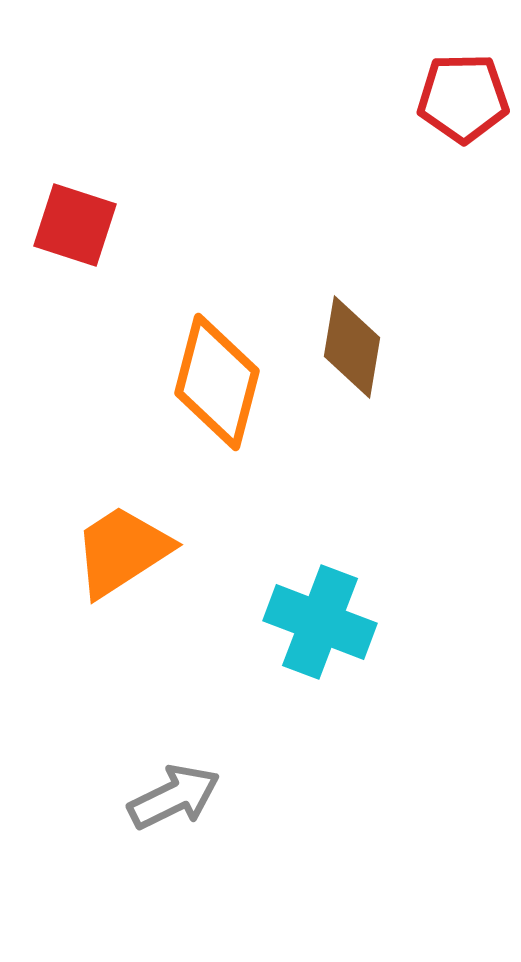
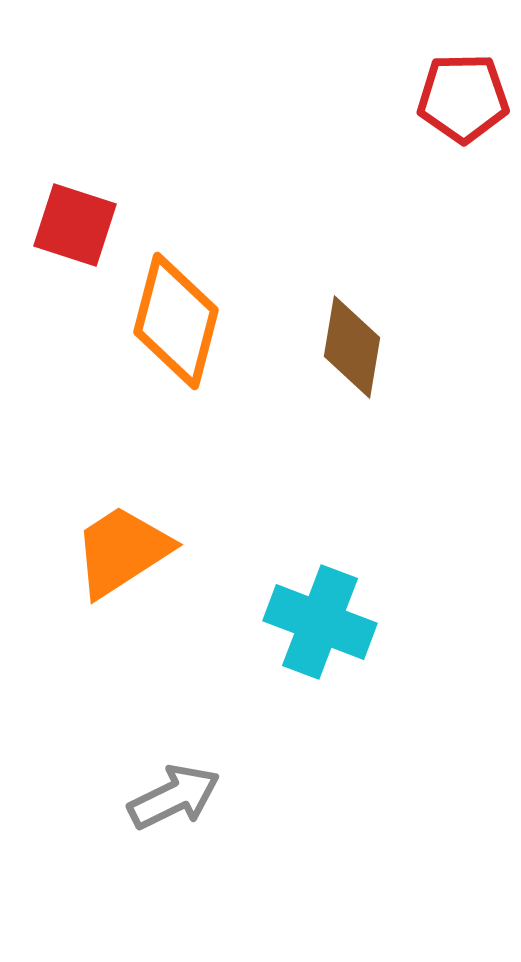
orange diamond: moved 41 px left, 61 px up
